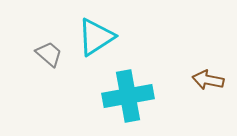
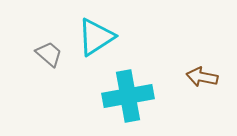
brown arrow: moved 6 px left, 3 px up
